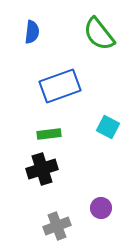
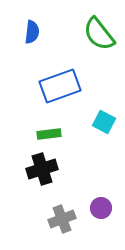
cyan square: moved 4 px left, 5 px up
gray cross: moved 5 px right, 7 px up
